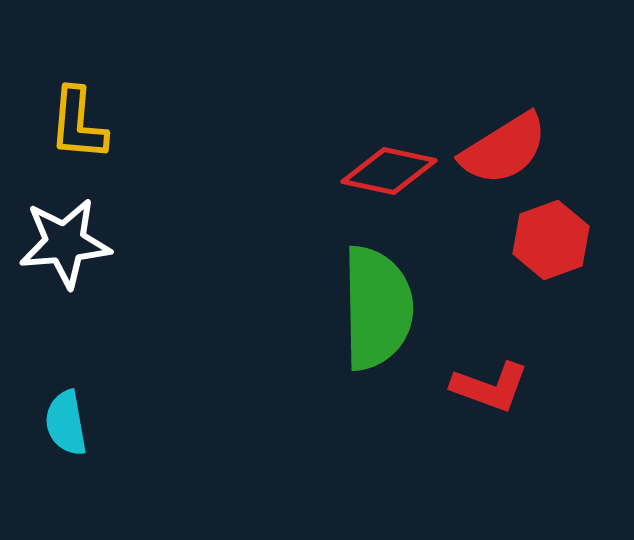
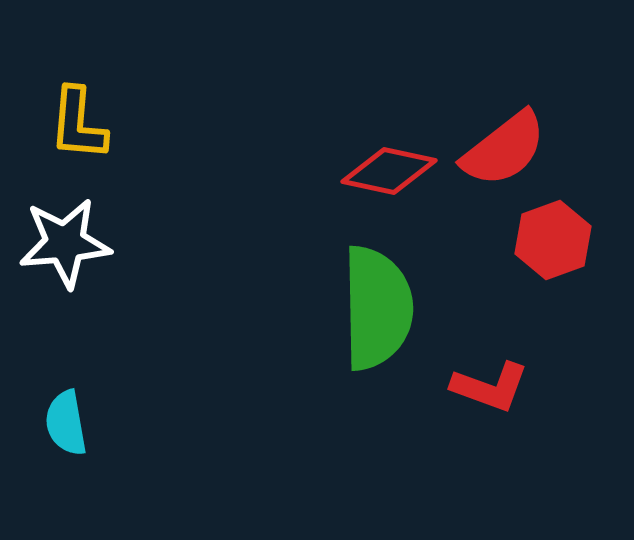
red semicircle: rotated 6 degrees counterclockwise
red hexagon: moved 2 px right
